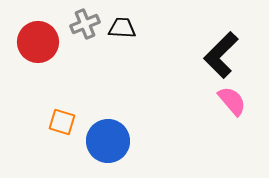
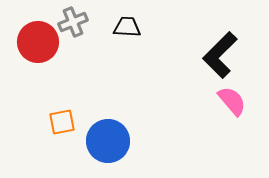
gray cross: moved 12 px left, 2 px up
black trapezoid: moved 5 px right, 1 px up
black L-shape: moved 1 px left
orange square: rotated 28 degrees counterclockwise
